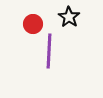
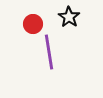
purple line: moved 1 px down; rotated 12 degrees counterclockwise
